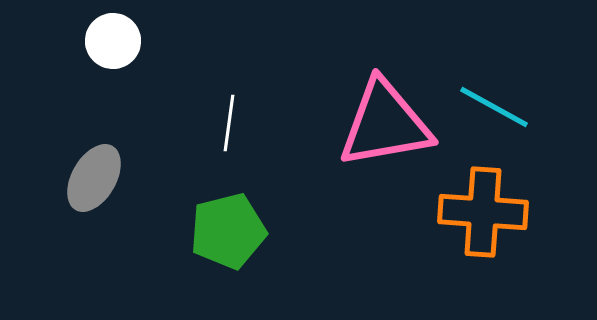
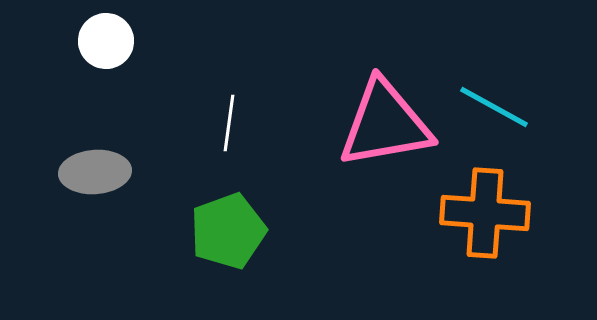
white circle: moved 7 px left
gray ellipse: moved 1 px right, 6 px up; rotated 56 degrees clockwise
orange cross: moved 2 px right, 1 px down
green pentagon: rotated 6 degrees counterclockwise
